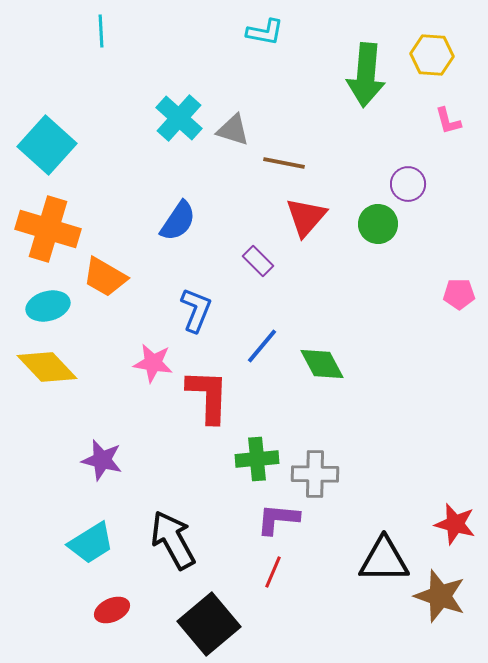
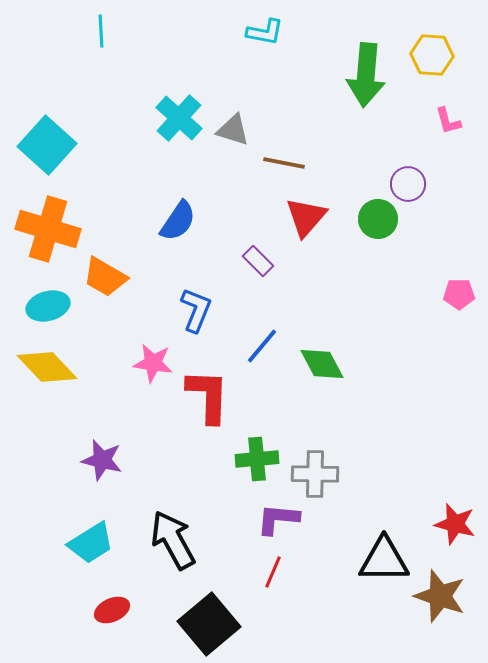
green circle: moved 5 px up
